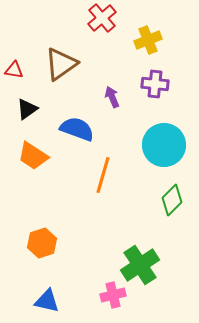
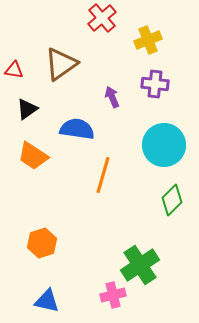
blue semicircle: rotated 12 degrees counterclockwise
